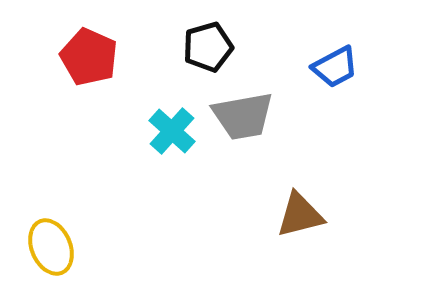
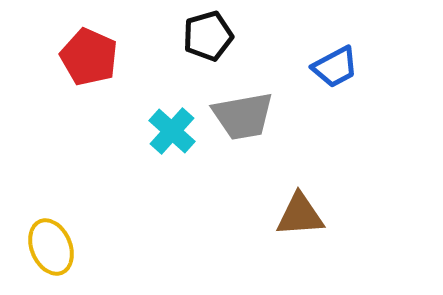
black pentagon: moved 11 px up
brown triangle: rotated 10 degrees clockwise
